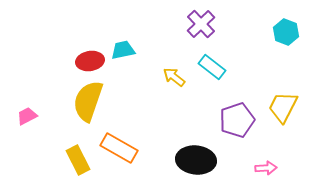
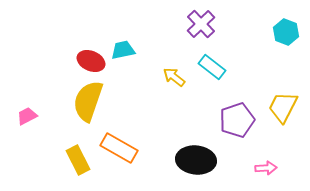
red ellipse: moved 1 px right; rotated 32 degrees clockwise
